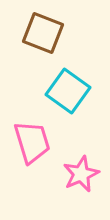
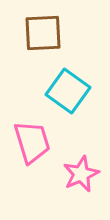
brown square: rotated 24 degrees counterclockwise
